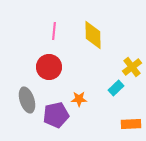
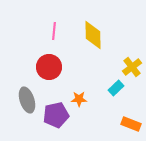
orange rectangle: rotated 24 degrees clockwise
